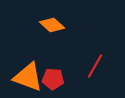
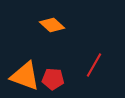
red line: moved 1 px left, 1 px up
orange triangle: moved 3 px left, 1 px up
